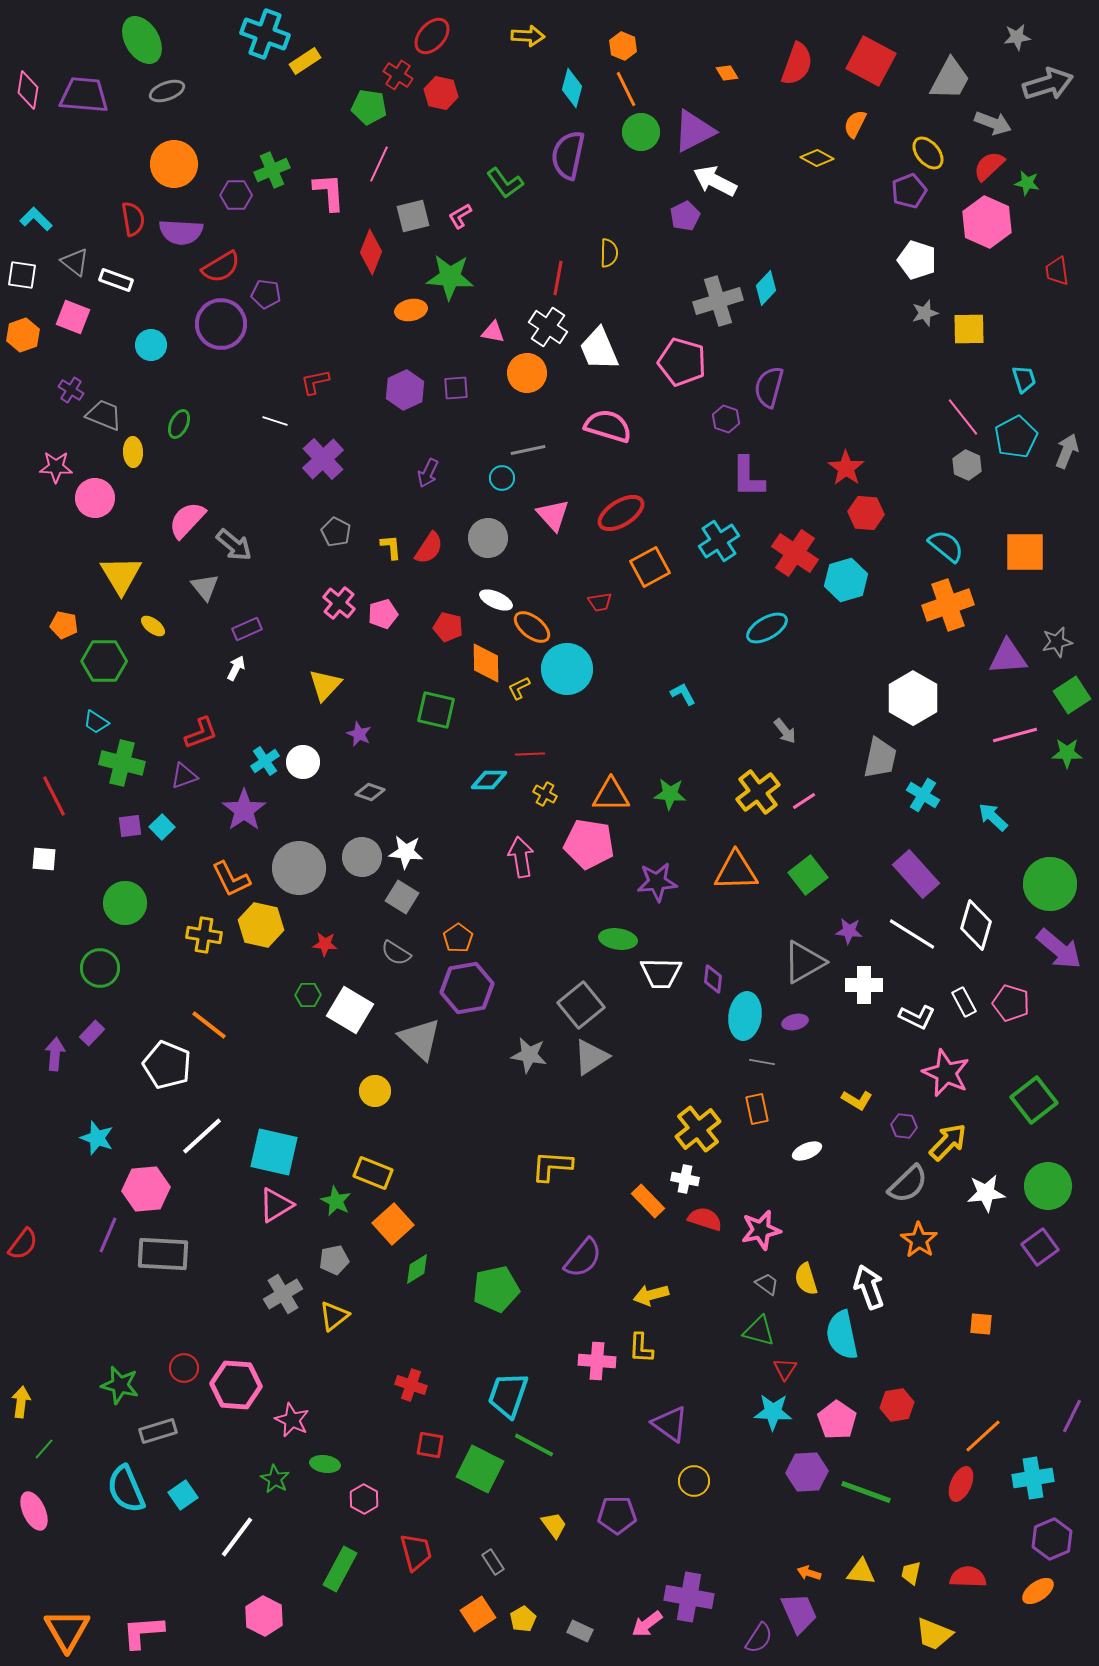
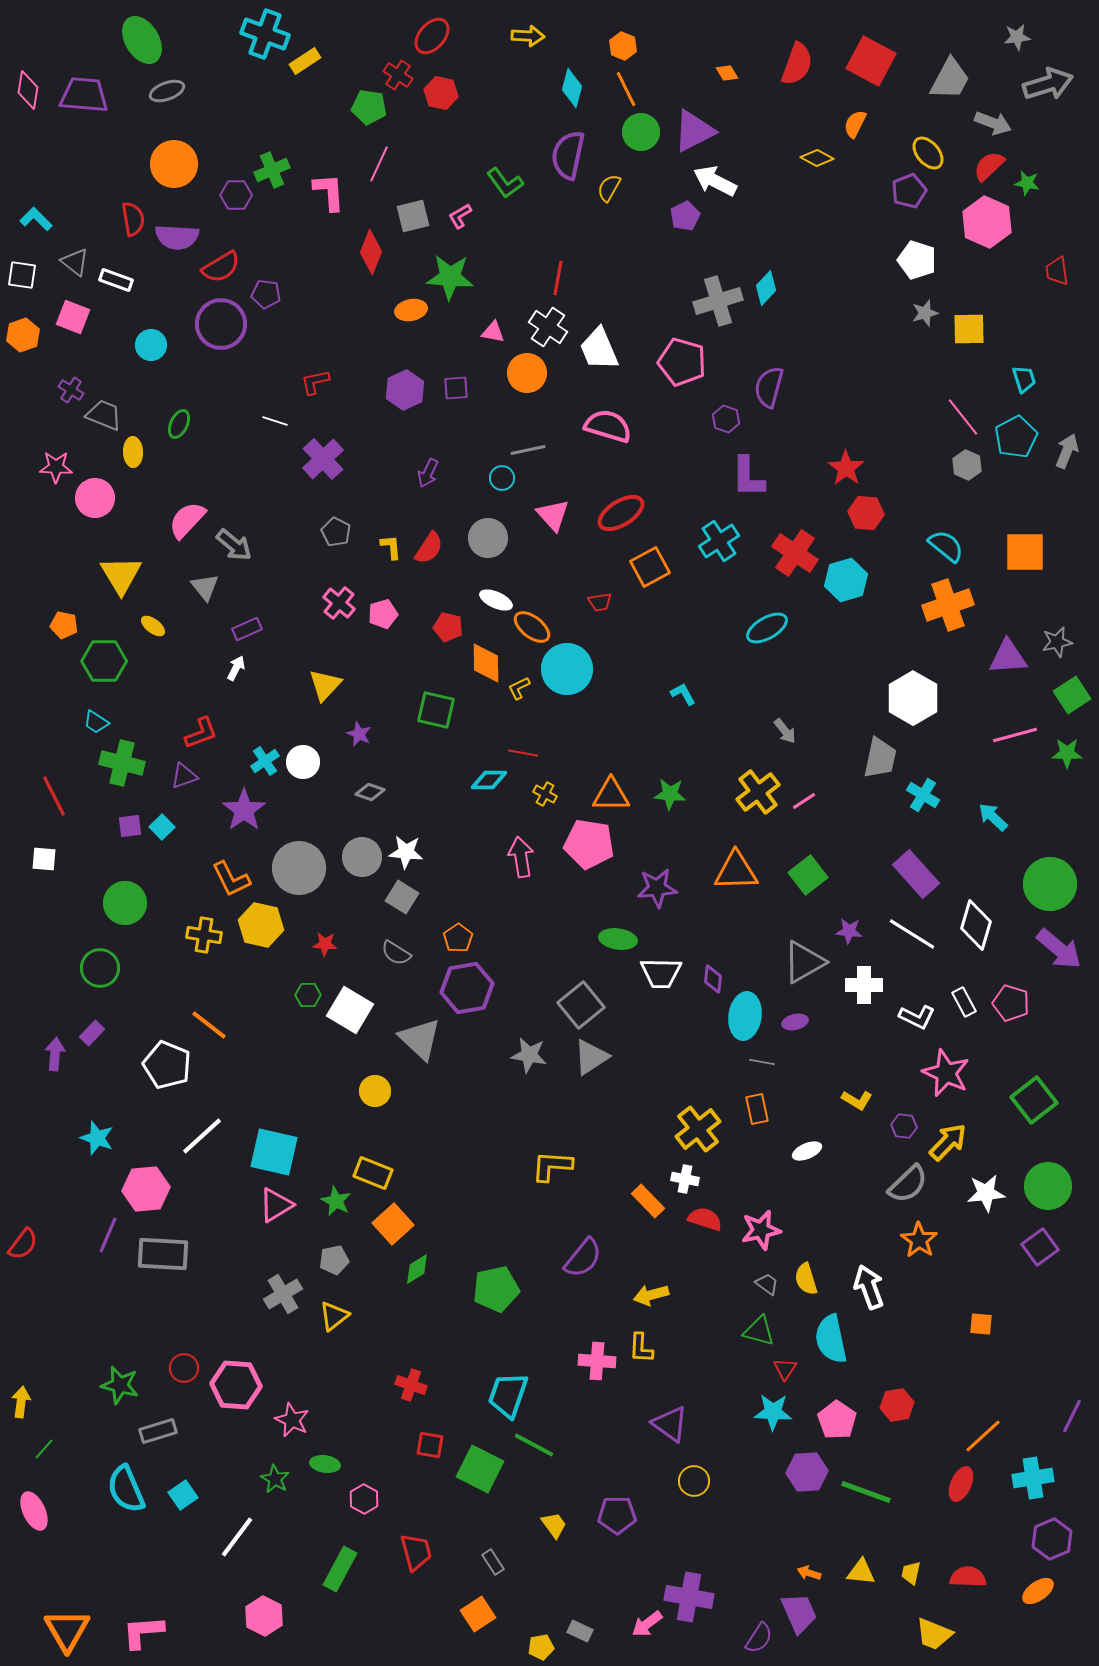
purple semicircle at (181, 232): moved 4 px left, 5 px down
yellow semicircle at (609, 253): moved 65 px up; rotated 152 degrees counterclockwise
red line at (530, 754): moved 7 px left, 1 px up; rotated 12 degrees clockwise
purple star at (657, 882): moved 6 px down
cyan semicircle at (842, 1335): moved 11 px left, 4 px down
yellow pentagon at (523, 1619): moved 18 px right, 28 px down; rotated 20 degrees clockwise
